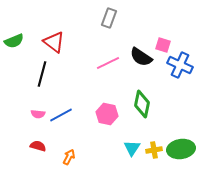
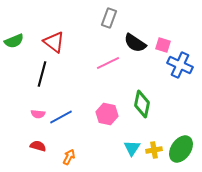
black semicircle: moved 6 px left, 14 px up
blue line: moved 2 px down
green ellipse: rotated 48 degrees counterclockwise
